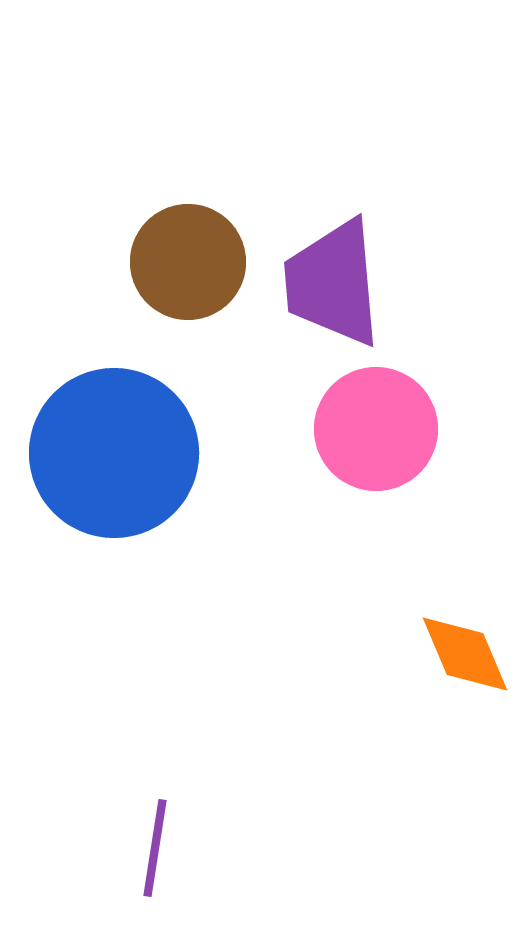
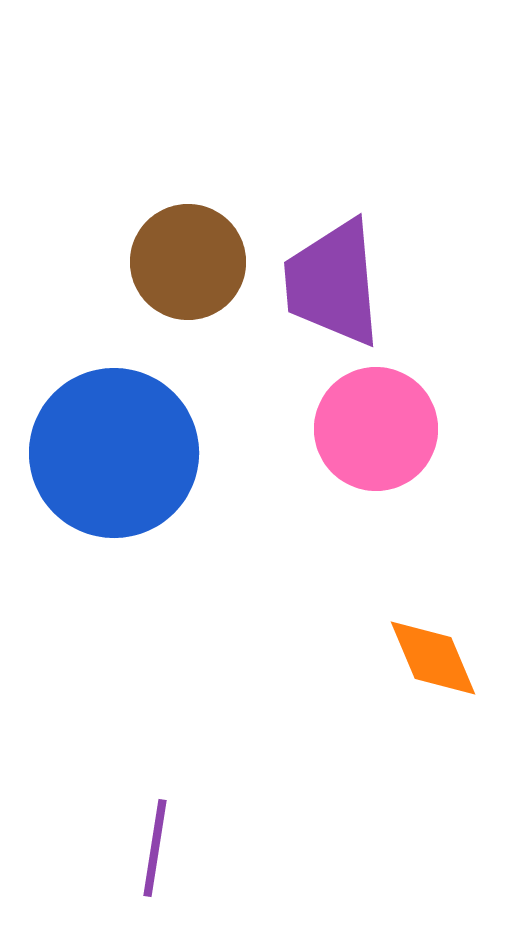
orange diamond: moved 32 px left, 4 px down
